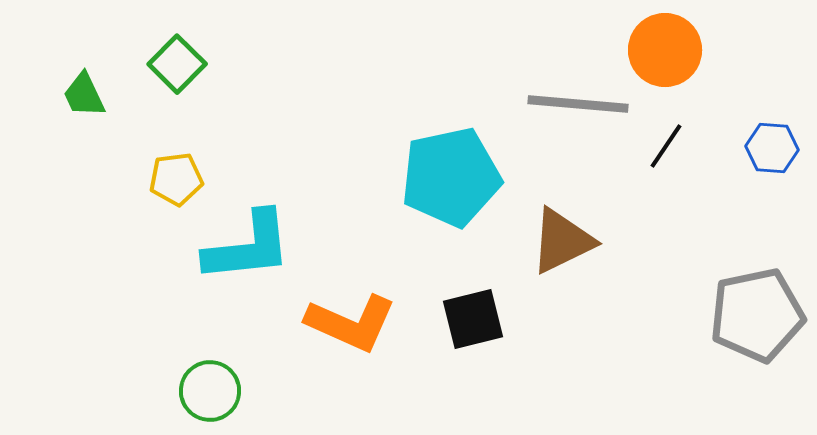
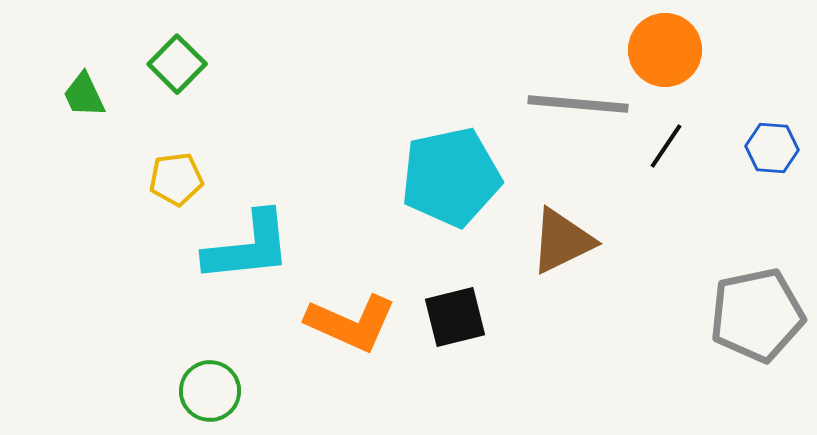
black square: moved 18 px left, 2 px up
